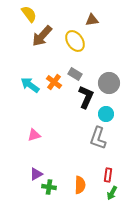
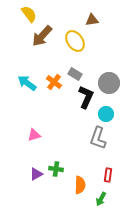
cyan arrow: moved 3 px left, 2 px up
green cross: moved 7 px right, 18 px up
green arrow: moved 11 px left, 6 px down
